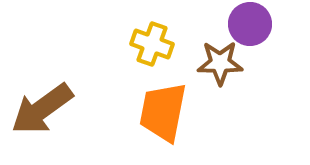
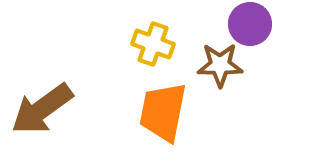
yellow cross: moved 1 px right
brown star: moved 2 px down
